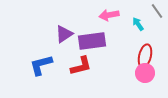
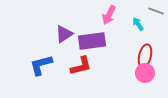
gray line: moved 1 px left; rotated 35 degrees counterclockwise
pink arrow: rotated 54 degrees counterclockwise
